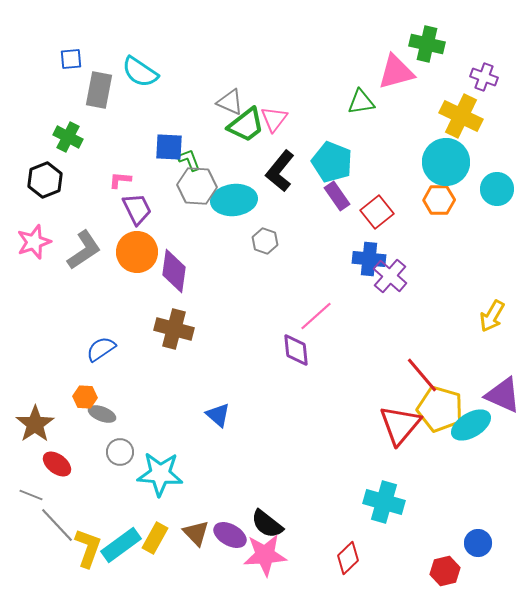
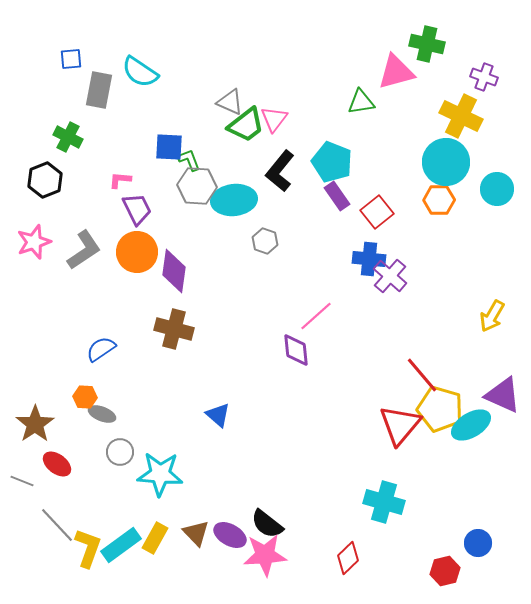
gray line at (31, 495): moved 9 px left, 14 px up
